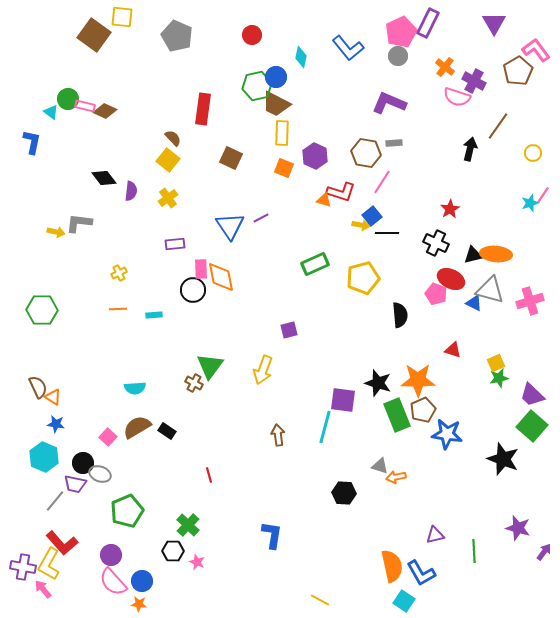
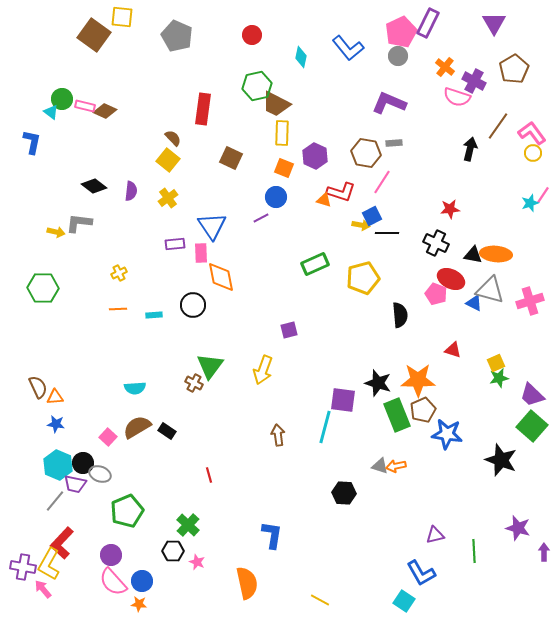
pink L-shape at (536, 50): moved 4 px left, 83 px down
brown pentagon at (518, 71): moved 4 px left, 2 px up
blue circle at (276, 77): moved 120 px down
green circle at (68, 99): moved 6 px left
black diamond at (104, 178): moved 10 px left, 8 px down; rotated 15 degrees counterclockwise
red star at (450, 209): rotated 24 degrees clockwise
blue square at (372, 216): rotated 12 degrees clockwise
blue triangle at (230, 226): moved 18 px left
black triangle at (473, 255): rotated 24 degrees clockwise
pink rectangle at (201, 269): moved 16 px up
black circle at (193, 290): moved 15 px down
green hexagon at (42, 310): moved 1 px right, 22 px up
orange triangle at (53, 397): moved 2 px right; rotated 36 degrees counterclockwise
cyan hexagon at (44, 457): moved 14 px right, 8 px down
black star at (503, 459): moved 2 px left, 1 px down
orange arrow at (396, 477): moved 11 px up
red L-shape at (62, 543): rotated 84 degrees clockwise
purple arrow at (544, 552): rotated 36 degrees counterclockwise
orange semicircle at (392, 566): moved 145 px left, 17 px down
